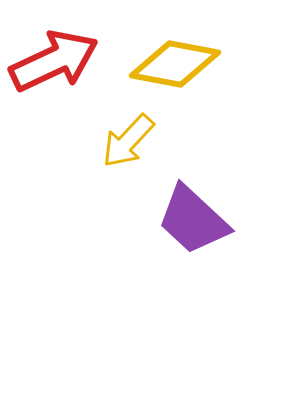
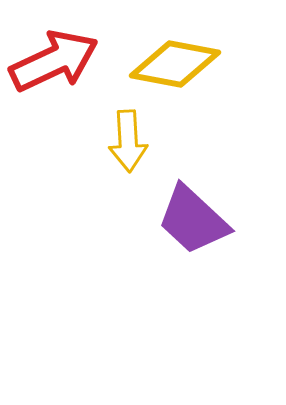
yellow arrow: rotated 46 degrees counterclockwise
